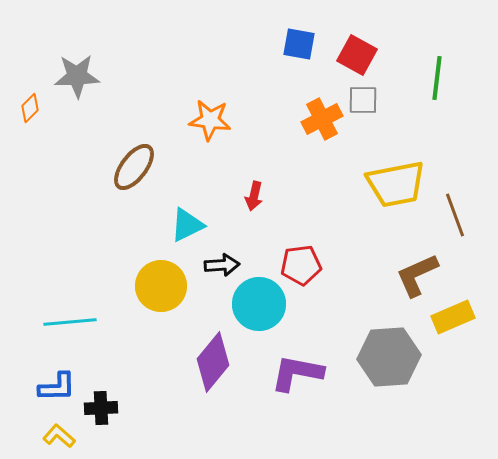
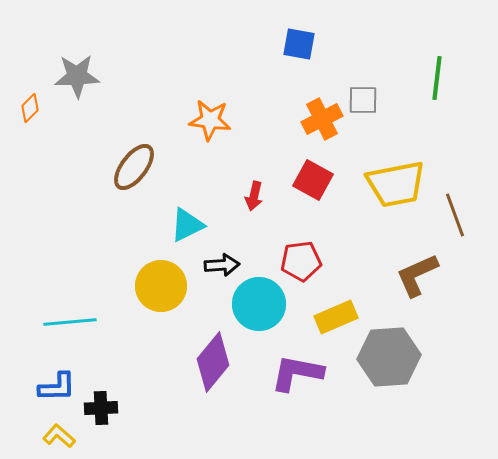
red square: moved 44 px left, 125 px down
red pentagon: moved 4 px up
yellow rectangle: moved 117 px left
